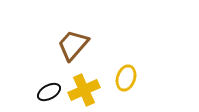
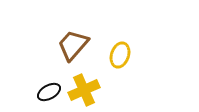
yellow ellipse: moved 6 px left, 23 px up
